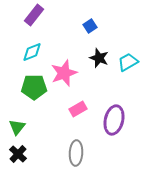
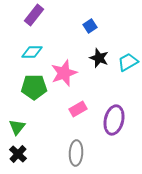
cyan diamond: rotated 20 degrees clockwise
